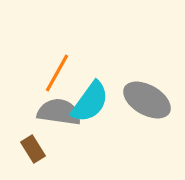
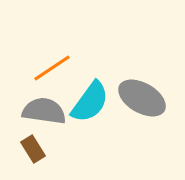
orange line: moved 5 px left, 5 px up; rotated 27 degrees clockwise
gray ellipse: moved 5 px left, 2 px up
gray semicircle: moved 15 px left, 1 px up
